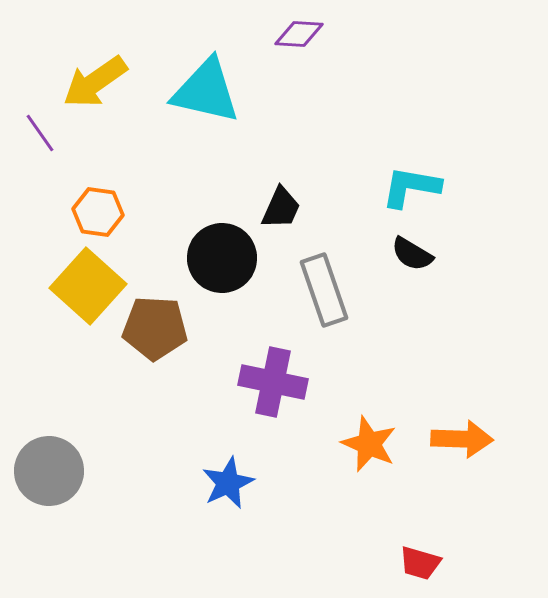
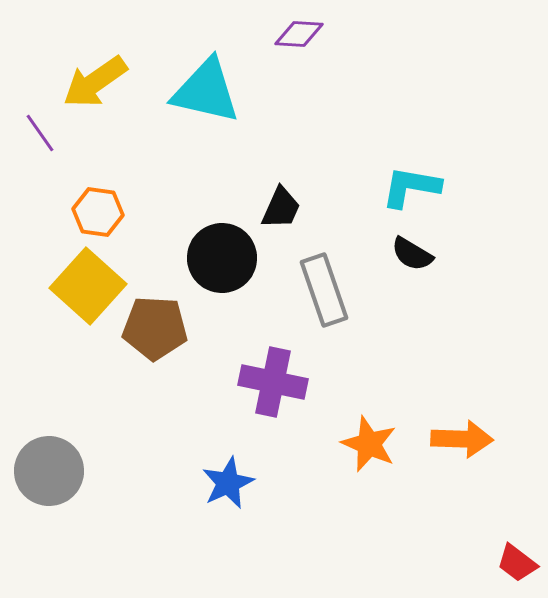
red trapezoid: moved 97 px right; rotated 21 degrees clockwise
